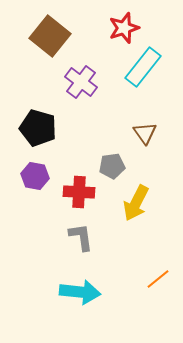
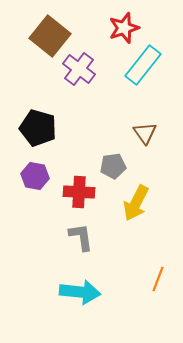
cyan rectangle: moved 2 px up
purple cross: moved 2 px left, 13 px up
gray pentagon: moved 1 px right
orange line: rotated 30 degrees counterclockwise
